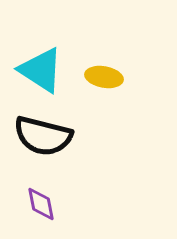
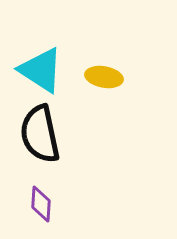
black semicircle: moved 3 px left, 2 px up; rotated 64 degrees clockwise
purple diamond: rotated 15 degrees clockwise
